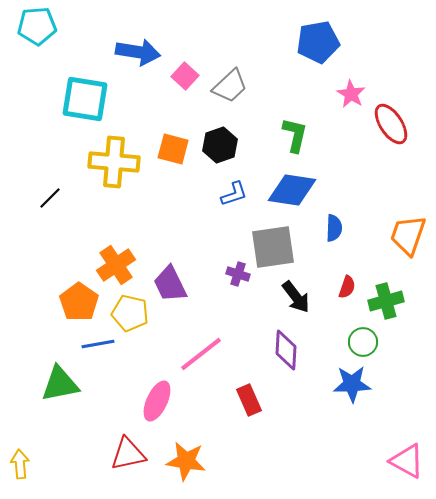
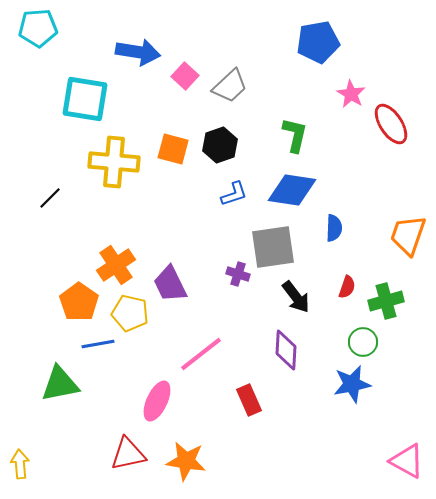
cyan pentagon: moved 1 px right, 2 px down
blue star: rotated 9 degrees counterclockwise
